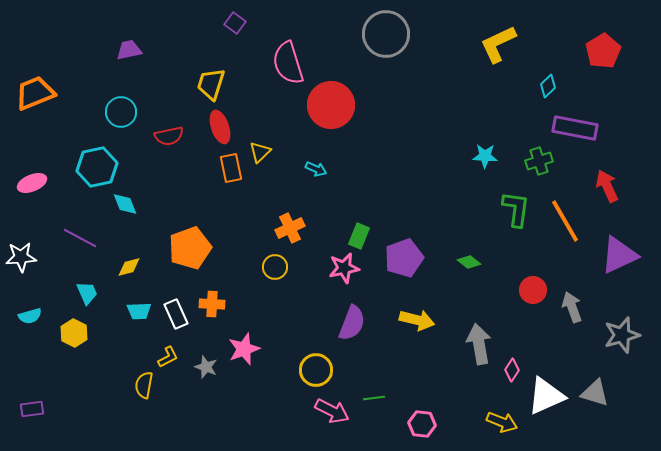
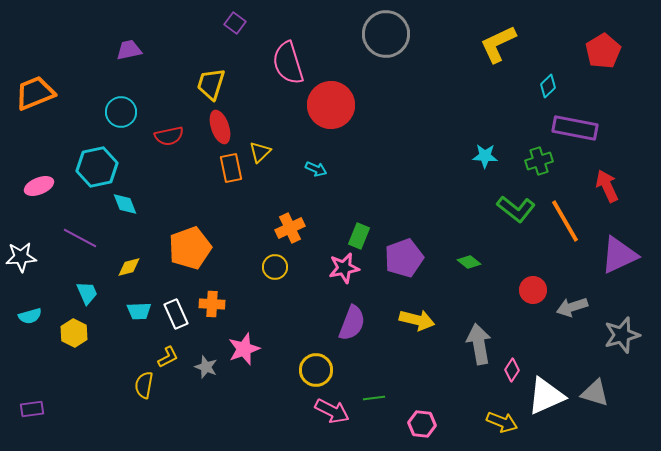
pink ellipse at (32, 183): moved 7 px right, 3 px down
green L-shape at (516, 209): rotated 120 degrees clockwise
gray arrow at (572, 307): rotated 88 degrees counterclockwise
